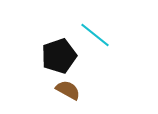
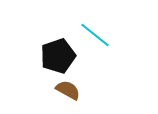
black pentagon: moved 1 px left
